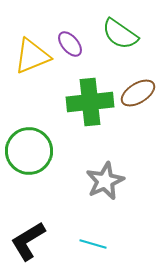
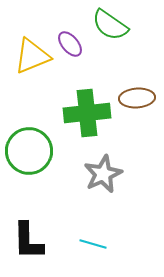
green semicircle: moved 10 px left, 9 px up
brown ellipse: moved 1 px left, 5 px down; rotated 28 degrees clockwise
green cross: moved 3 px left, 11 px down
gray star: moved 2 px left, 7 px up
black L-shape: rotated 60 degrees counterclockwise
